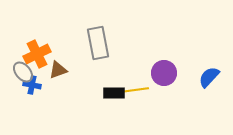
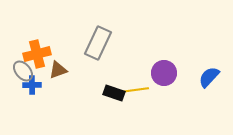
gray rectangle: rotated 36 degrees clockwise
orange cross: rotated 12 degrees clockwise
gray ellipse: moved 1 px up
blue cross: rotated 12 degrees counterclockwise
black rectangle: rotated 20 degrees clockwise
